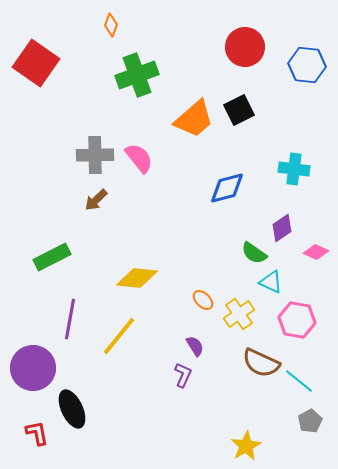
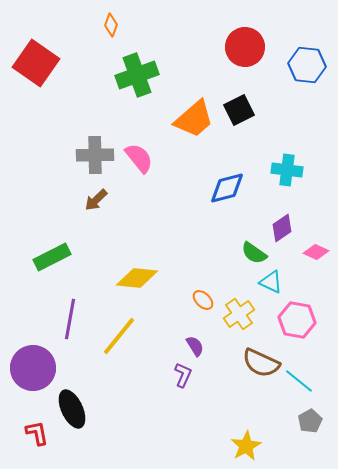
cyan cross: moved 7 px left, 1 px down
